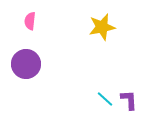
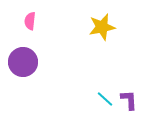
purple circle: moved 3 px left, 2 px up
